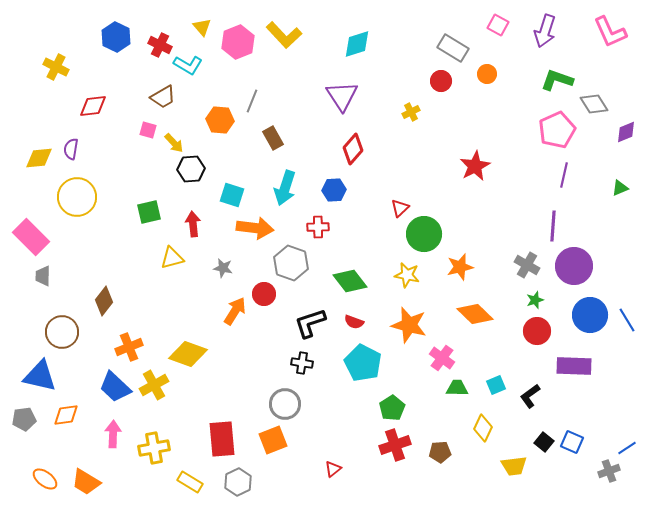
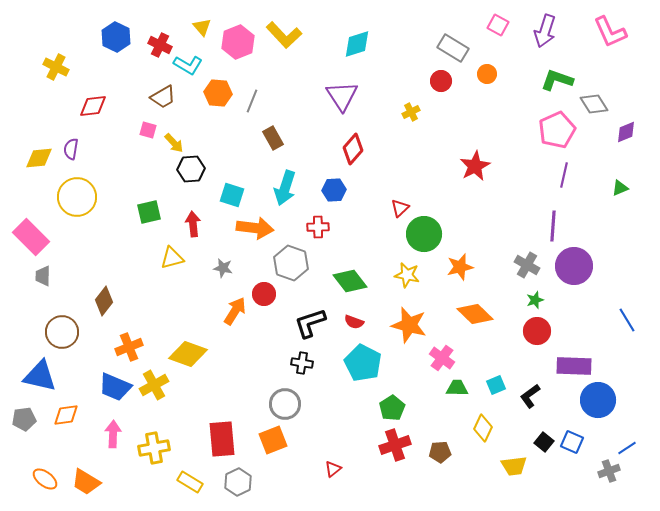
orange hexagon at (220, 120): moved 2 px left, 27 px up
blue circle at (590, 315): moved 8 px right, 85 px down
blue trapezoid at (115, 387): rotated 20 degrees counterclockwise
